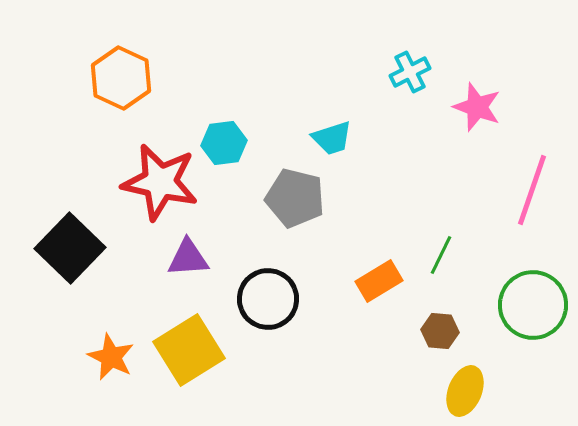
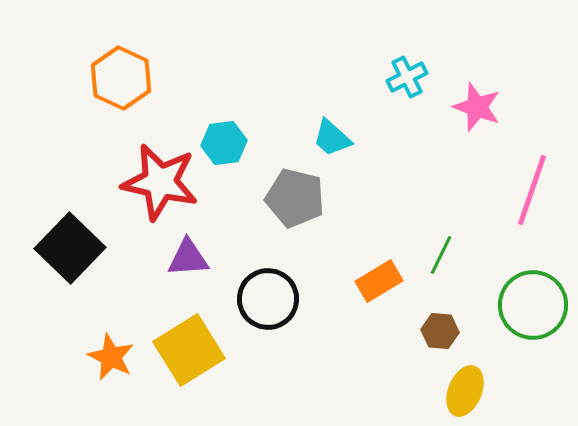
cyan cross: moved 3 px left, 5 px down
cyan trapezoid: rotated 60 degrees clockwise
